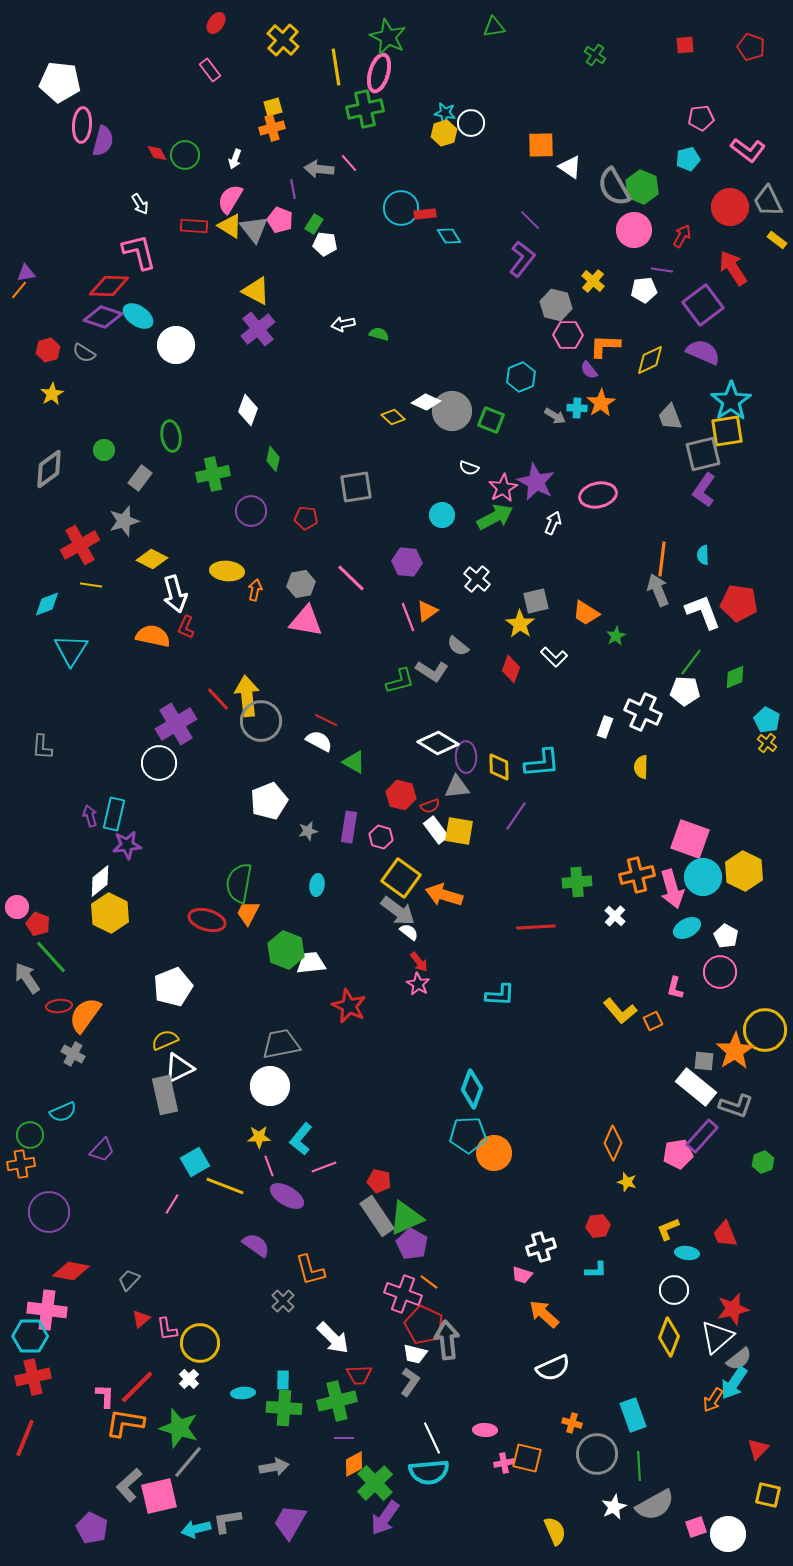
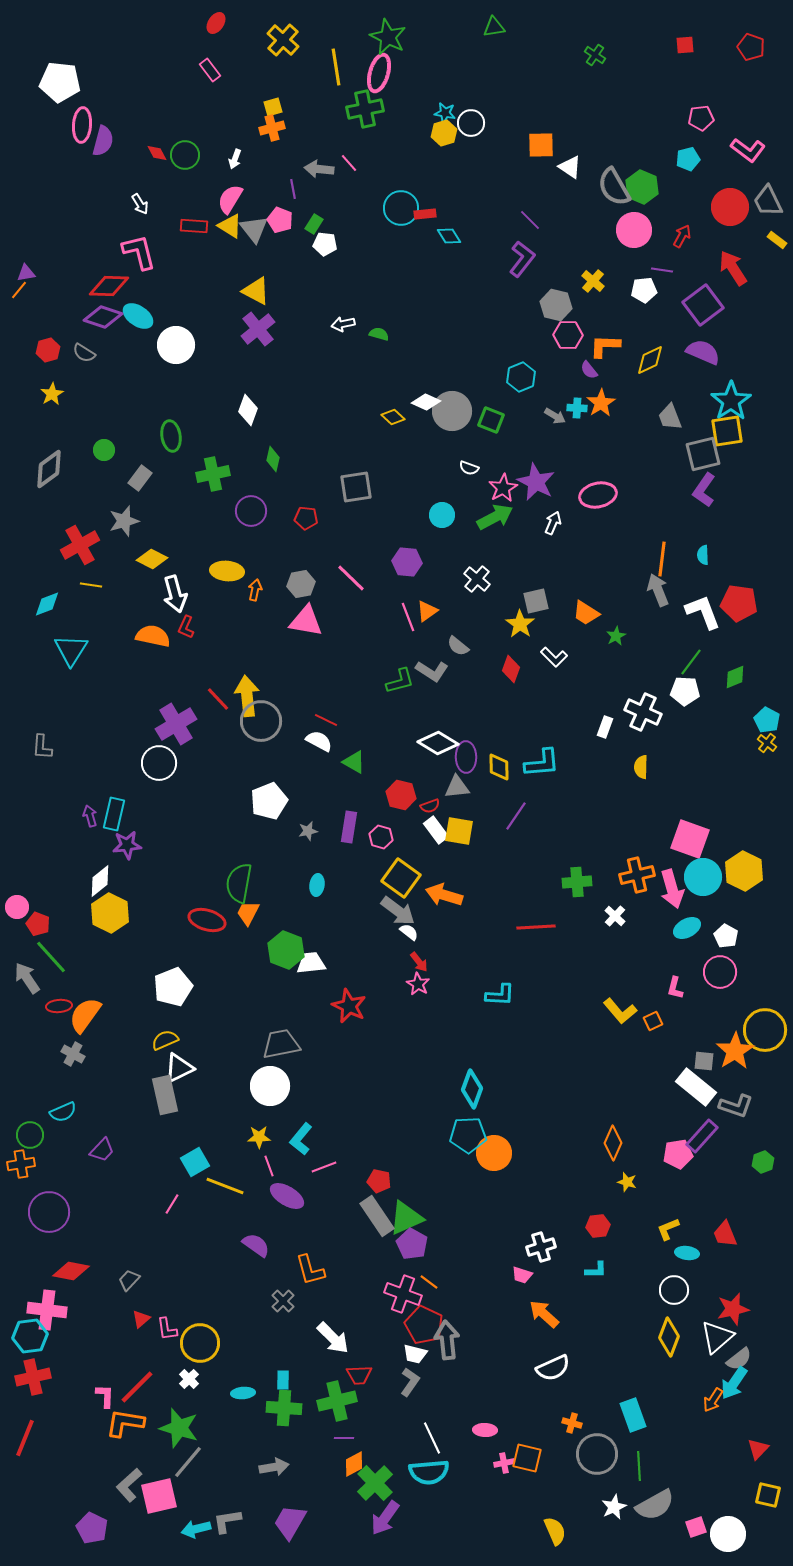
cyan hexagon at (30, 1336): rotated 8 degrees counterclockwise
